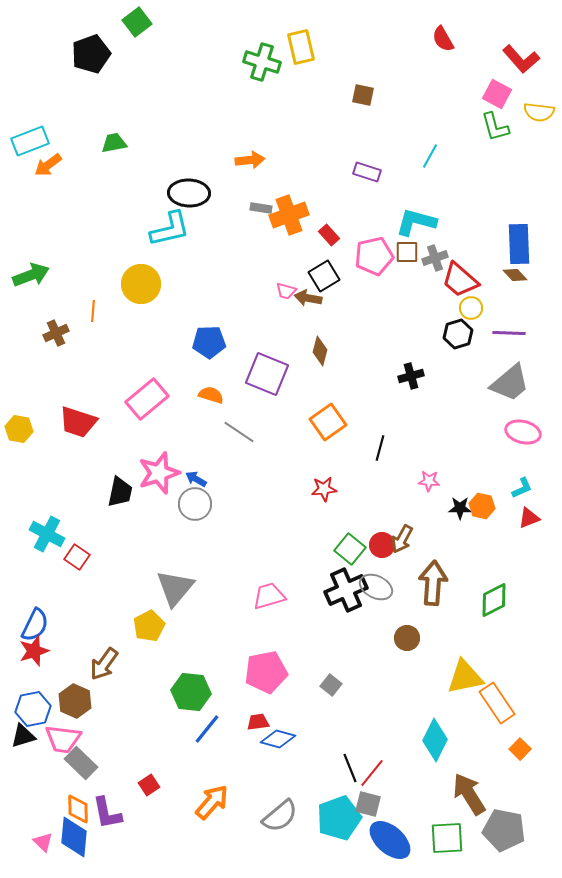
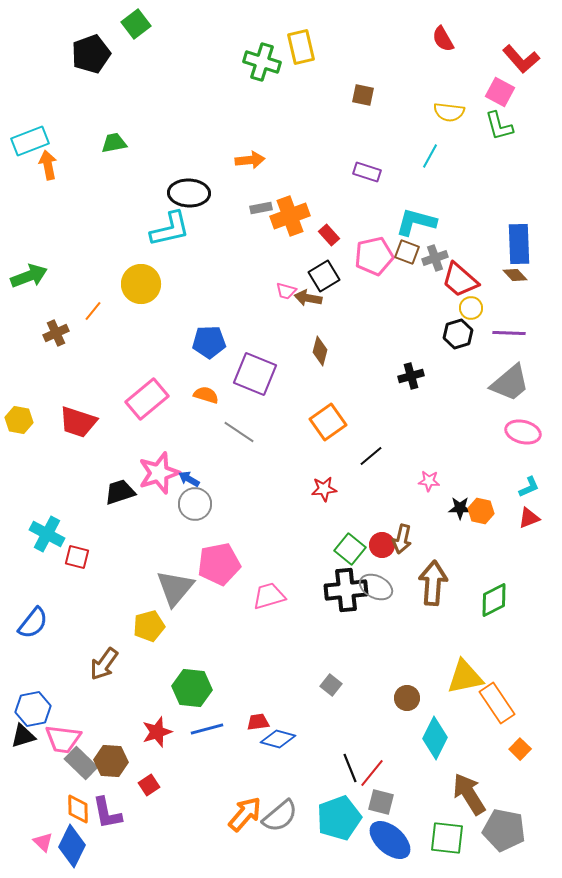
green square at (137, 22): moved 1 px left, 2 px down
pink square at (497, 94): moved 3 px right, 2 px up
yellow semicircle at (539, 112): moved 90 px left
green L-shape at (495, 127): moved 4 px right, 1 px up
orange arrow at (48, 165): rotated 116 degrees clockwise
gray rectangle at (261, 208): rotated 20 degrees counterclockwise
orange cross at (289, 215): moved 1 px right, 1 px down
brown square at (407, 252): rotated 20 degrees clockwise
green arrow at (31, 275): moved 2 px left, 1 px down
orange line at (93, 311): rotated 35 degrees clockwise
purple square at (267, 374): moved 12 px left
orange semicircle at (211, 395): moved 5 px left
yellow hexagon at (19, 429): moved 9 px up
black line at (380, 448): moved 9 px left, 8 px down; rotated 35 degrees clockwise
blue arrow at (196, 479): moved 7 px left
cyan L-shape at (522, 488): moved 7 px right, 1 px up
black trapezoid at (120, 492): rotated 120 degrees counterclockwise
orange hexagon at (482, 506): moved 1 px left, 5 px down
brown arrow at (402, 539): rotated 16 degrees counterclockwise
red square at (77, 557): rotated 20 degrees counterclockwise
black cross at (346, 590): rotated 18 degrees clockwise
blue semicircle at (35, 625): moved 2 px left, 2 px up; rotated 12 degrees clockwise
yellow pentagon at (149, 626): rotated 12 degrees clockwise
brown circle at (407, 638): moved 60 px down
red star at (34, 651): moved 123 px right, 81 px down
pink pentagon at (266, 672): moved 47 px left, 108 px up
green hexagon at (191, 692): moved 1 px right, 4 px up
brown hexagon at (75, 701): moved 36 px right, 60 px down; rotated 20 degrees counterclockwise
blue line at (207, 729): rotated 36 degrees clockwise
cyan diamond at (435, 740): moved 2 px up
orange arrow at (212, 802): moved 33 px right, 12 px down
gray square at (368, 804): moved 13 px right, 2 px up
blue diamond at (74, 837): moved 2 px left, 9 px down; rotated 21 degrees clockwise
green square at (447, 838): rotated 9 degrees clockwise
